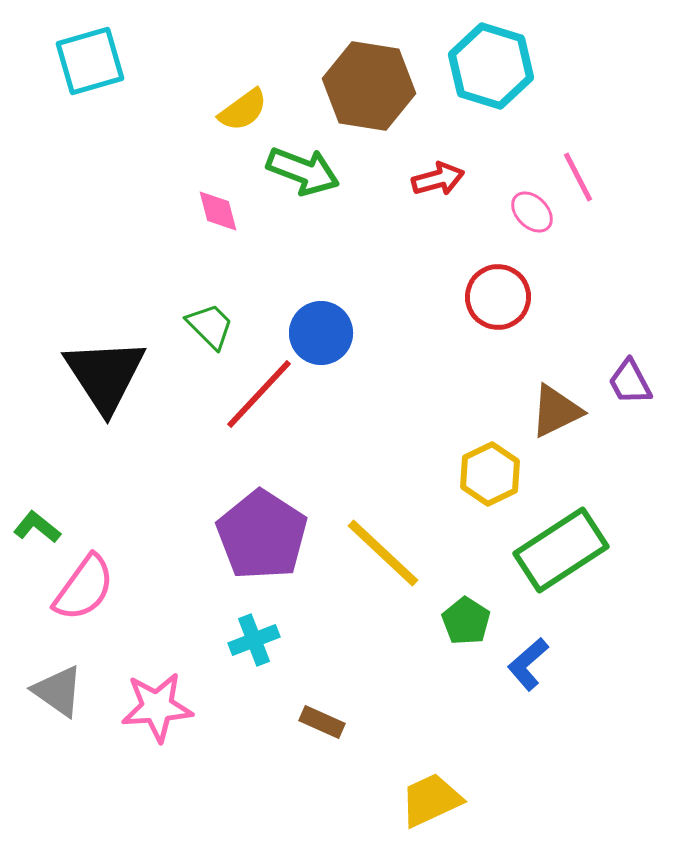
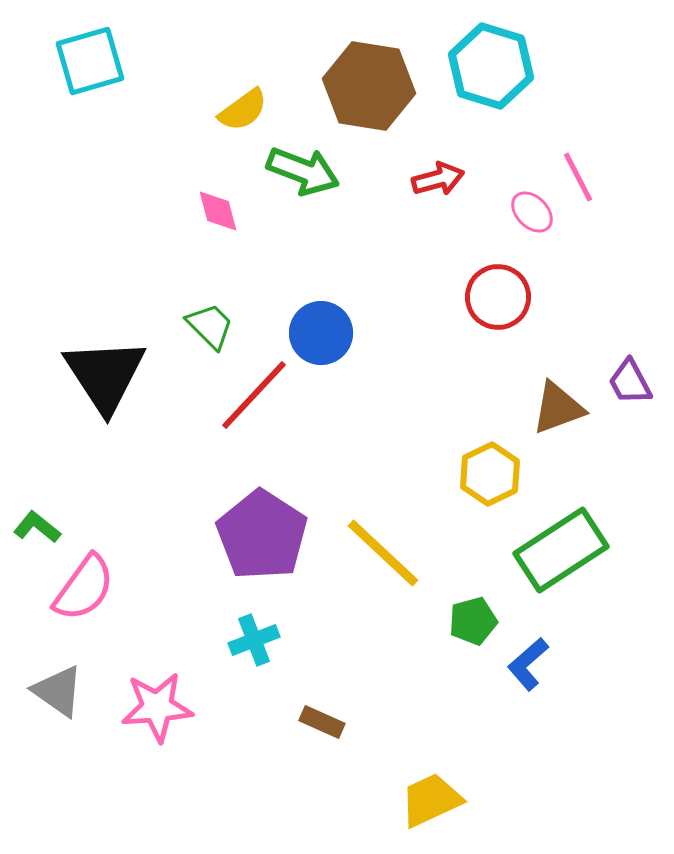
red line: moved 5 px left, 1 px down
brown triangle: moved 2 px right, 3 px up; rotated 6 degrees clockwise
green pentagon: moved 7 px right; rotated 24 degrees clockwise
